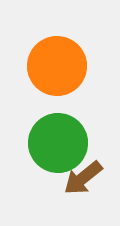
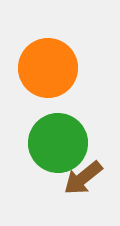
orange circle: moved 9 px left, 2 px down
